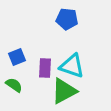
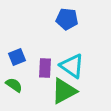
cyan triangle: rotated 16 degrees clockwise
